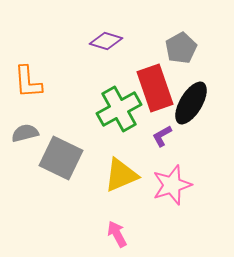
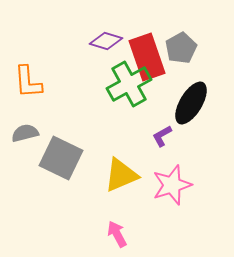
red rectangle: moved 8 px left, 31 px up
green cross: moved 10 px right, 25 px up
